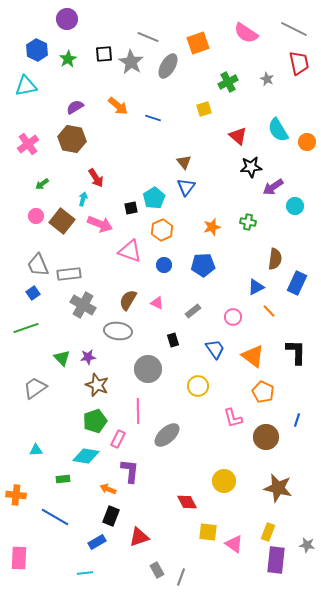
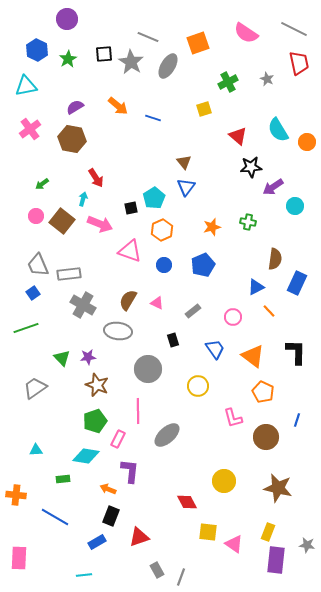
pink cross at (28, 144): moved 2 px right, 15 px up
blue pentagon at (203, 265): rotated 20 degrees counterclockwise
cyan line at (85, 573): moved 1 px left, 2 px down
